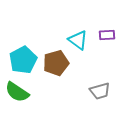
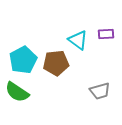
purple rectangle: moved 1 px left, 1 px up
brown pentagon: rotated 10 degrees clockwise
